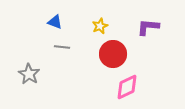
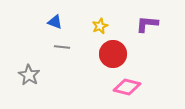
purple L-shape: moved 1 px left, 3 px up
gray star: moved 1 px down
pink diamond: rotated 40 degrees clockwise
